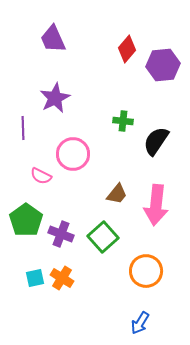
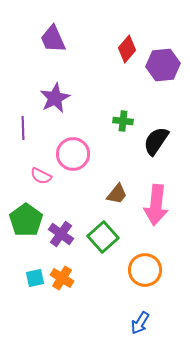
purple cross: rotated 15 degrees clockwise
orange circle: moved 1 px left, 1 px up
